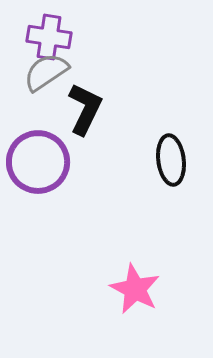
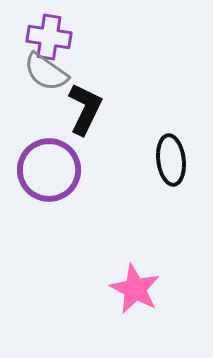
gray semicircle: rotated 111 degrees counterclockwise
purple circle: moved 11 px right, 8 px down
